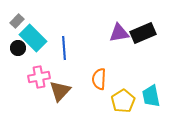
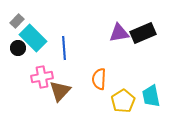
pink cross: moved 3 px right
